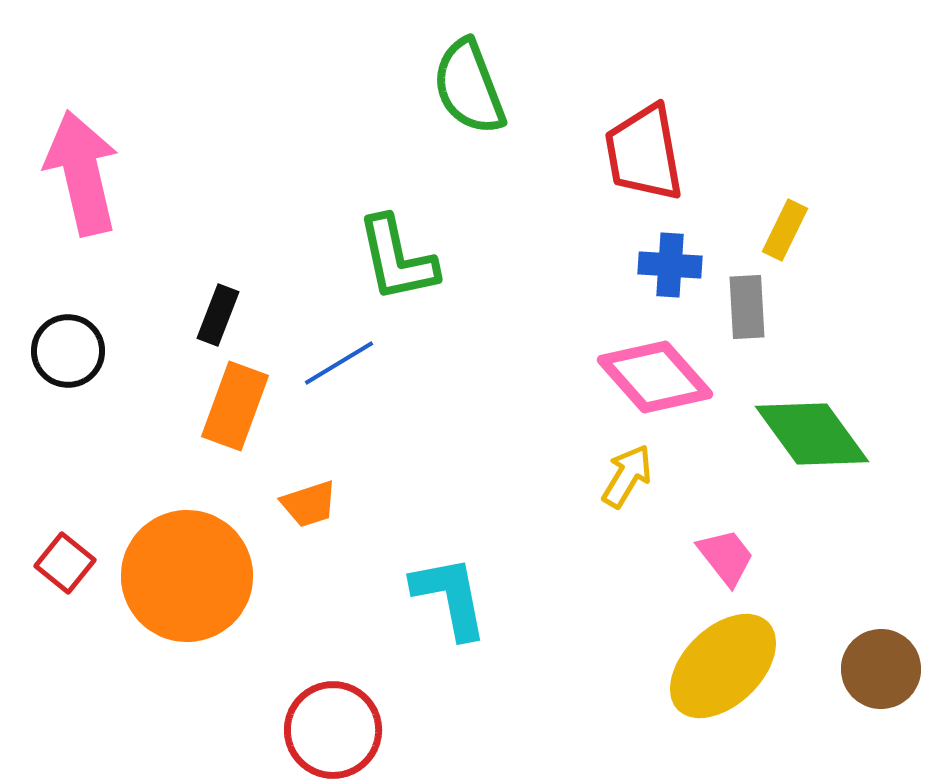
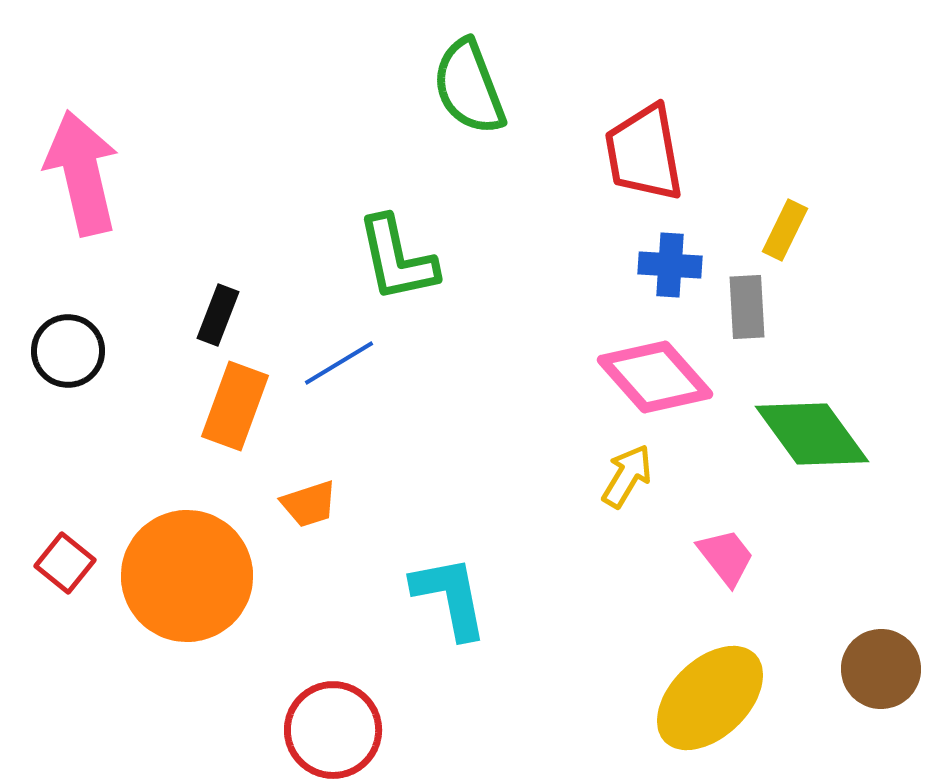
yellow ellipse: moved 13 px left, 32 px down
